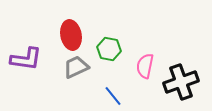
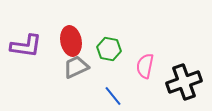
red ellipse: moved 6 px down
purple L-shape: moved 13 px up
black cross: moved 3 px right
